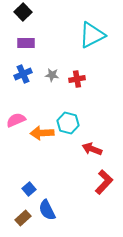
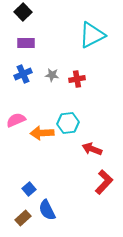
cyan hexagon: rotated 20 degrees counterclockwise
